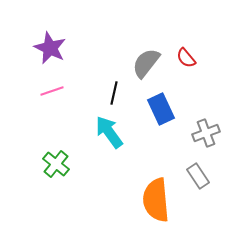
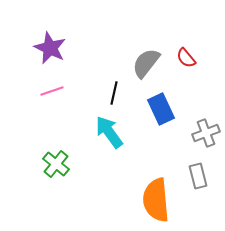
gray rectangle: rotated 20 degrees clockwise
